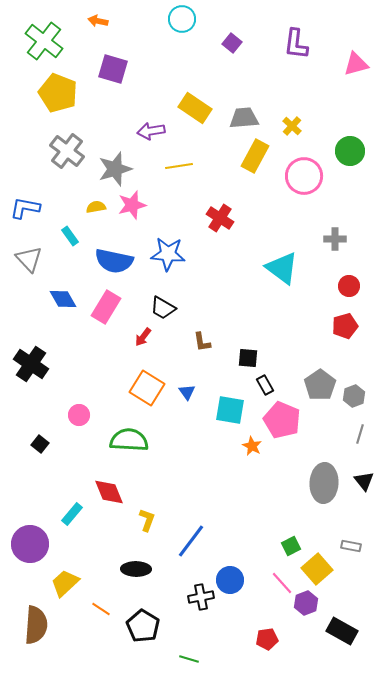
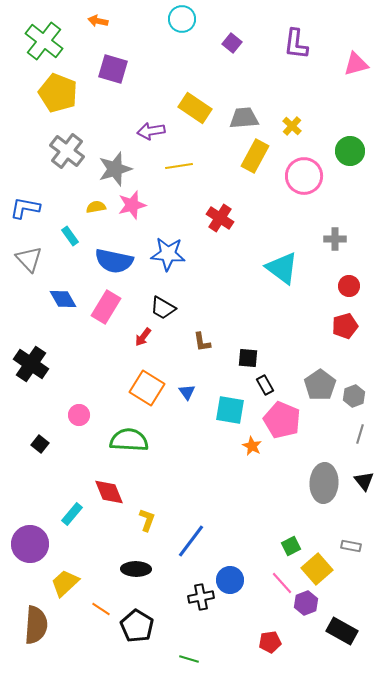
black pentagon at (143, 626): moved 6 px left
red pentagon at (267, 639): moved 3 px right, 3 px down
